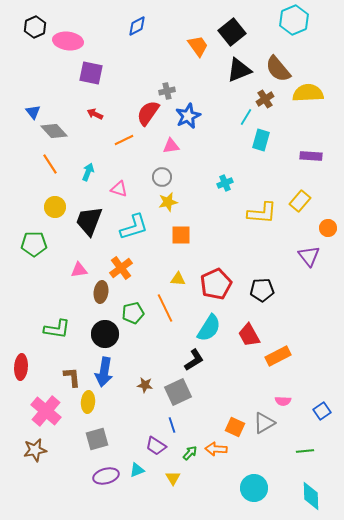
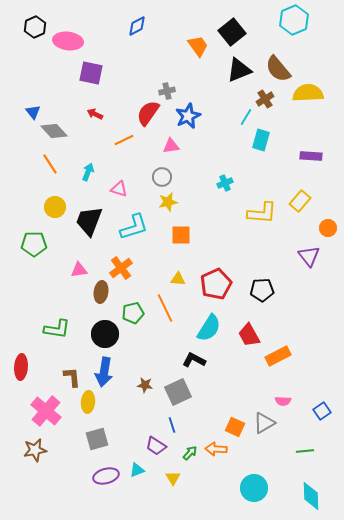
black L-shape at (194, 360): rotated 120 degrees counterclockwise
